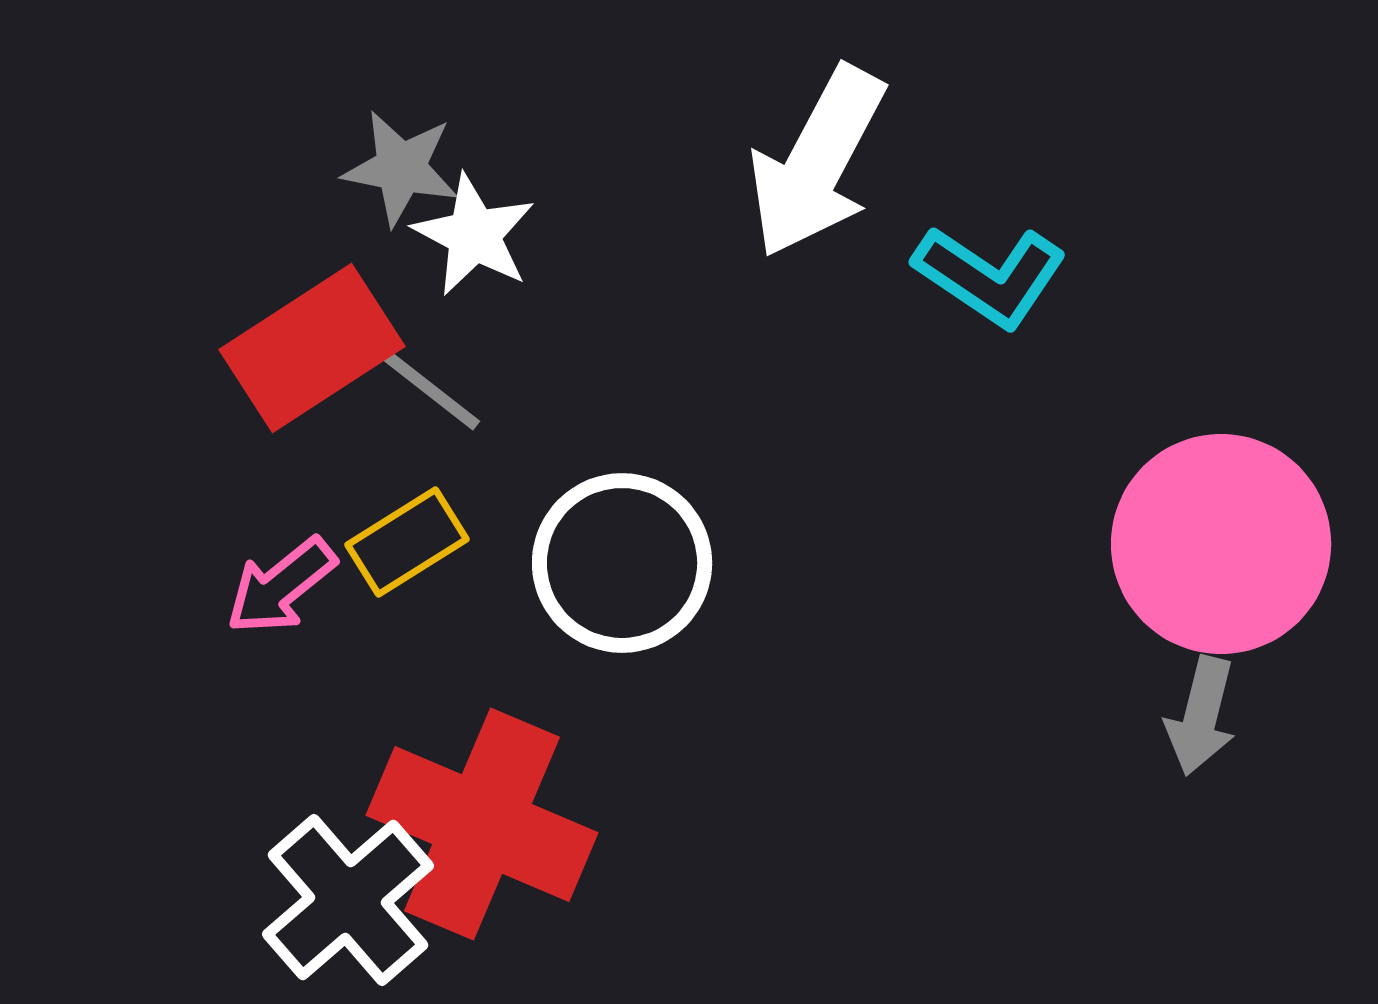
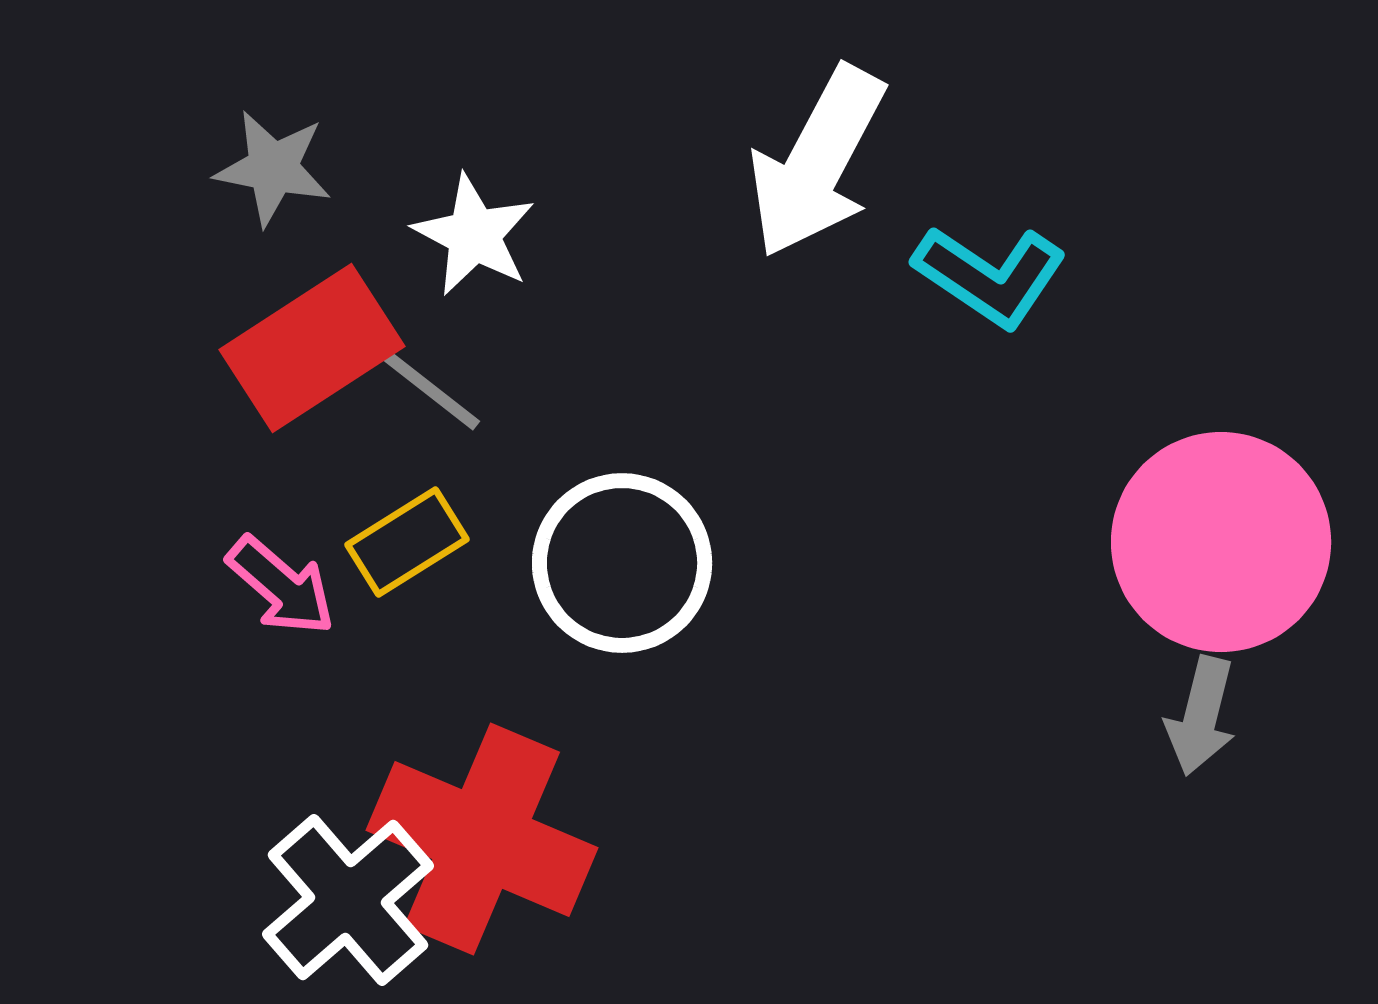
gray star: moved 128 px left
pink circle: moved 2 px up
pink arrow: rotated 100 degrees counterclockwise
red cross: moved 15 px down
